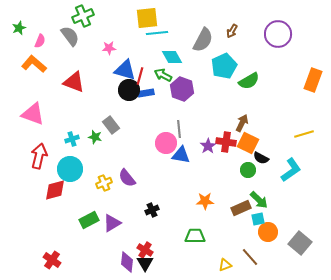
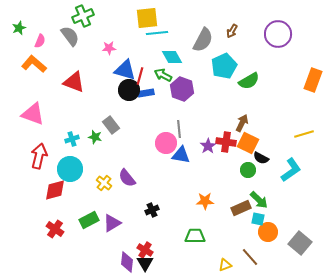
yellow cross at (104, 183): rotated 28 degrees counterclockwise
cyan square at (258, 219): rotated 24 degrees clockwise
red cross at (52, 260): moved 3 px right, 31 px up
